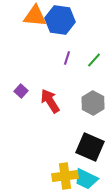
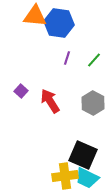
blue hexagon: moved 1 px left, 3 px down
black square: moved 7 px left, 8 px down
cyan trapezoid: moved 1 px right, 1 px up
